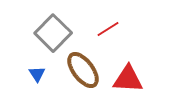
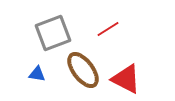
gray square: rotated 24 degrees clockwise
blue triangle: rotated 48 degrees counterclockwise
red triangle: moved 2 px left; rotated 24 degrees clockwise
